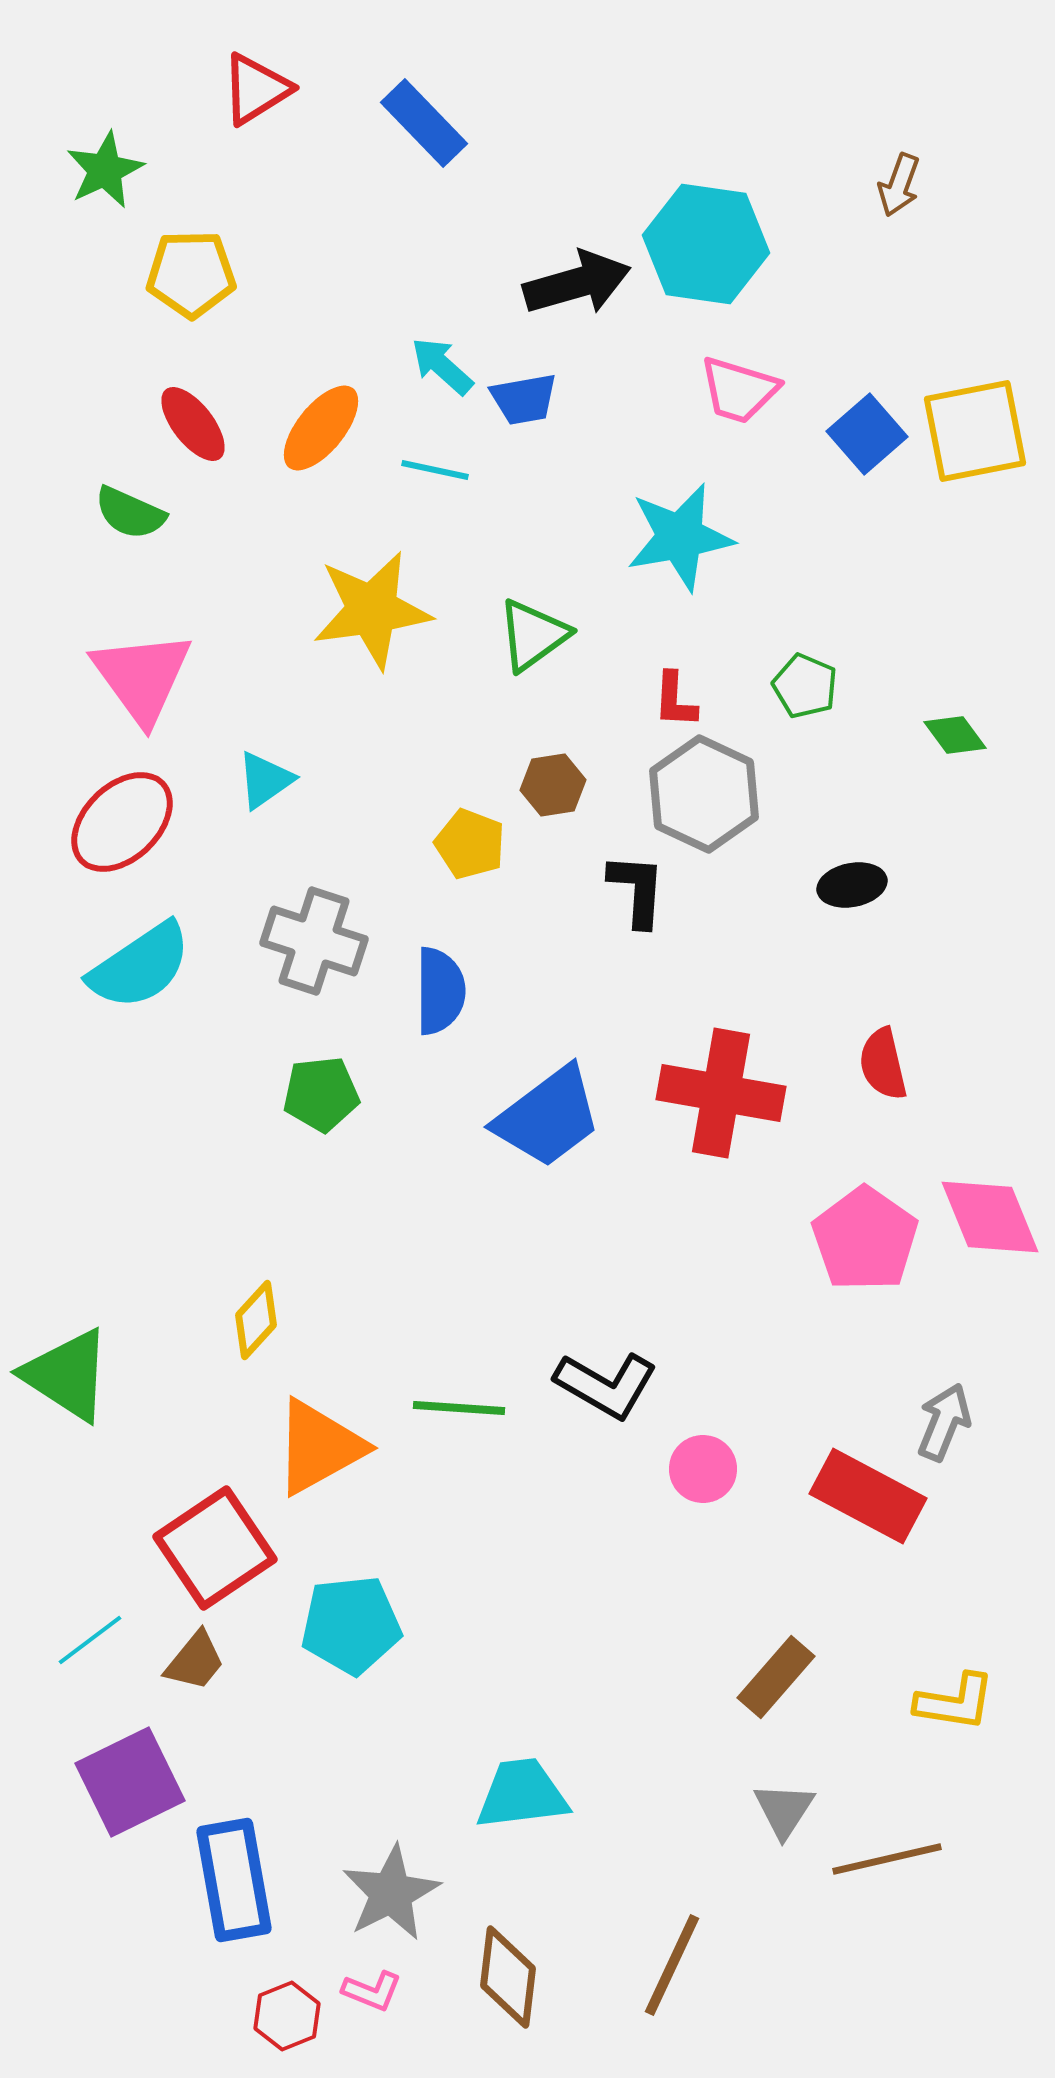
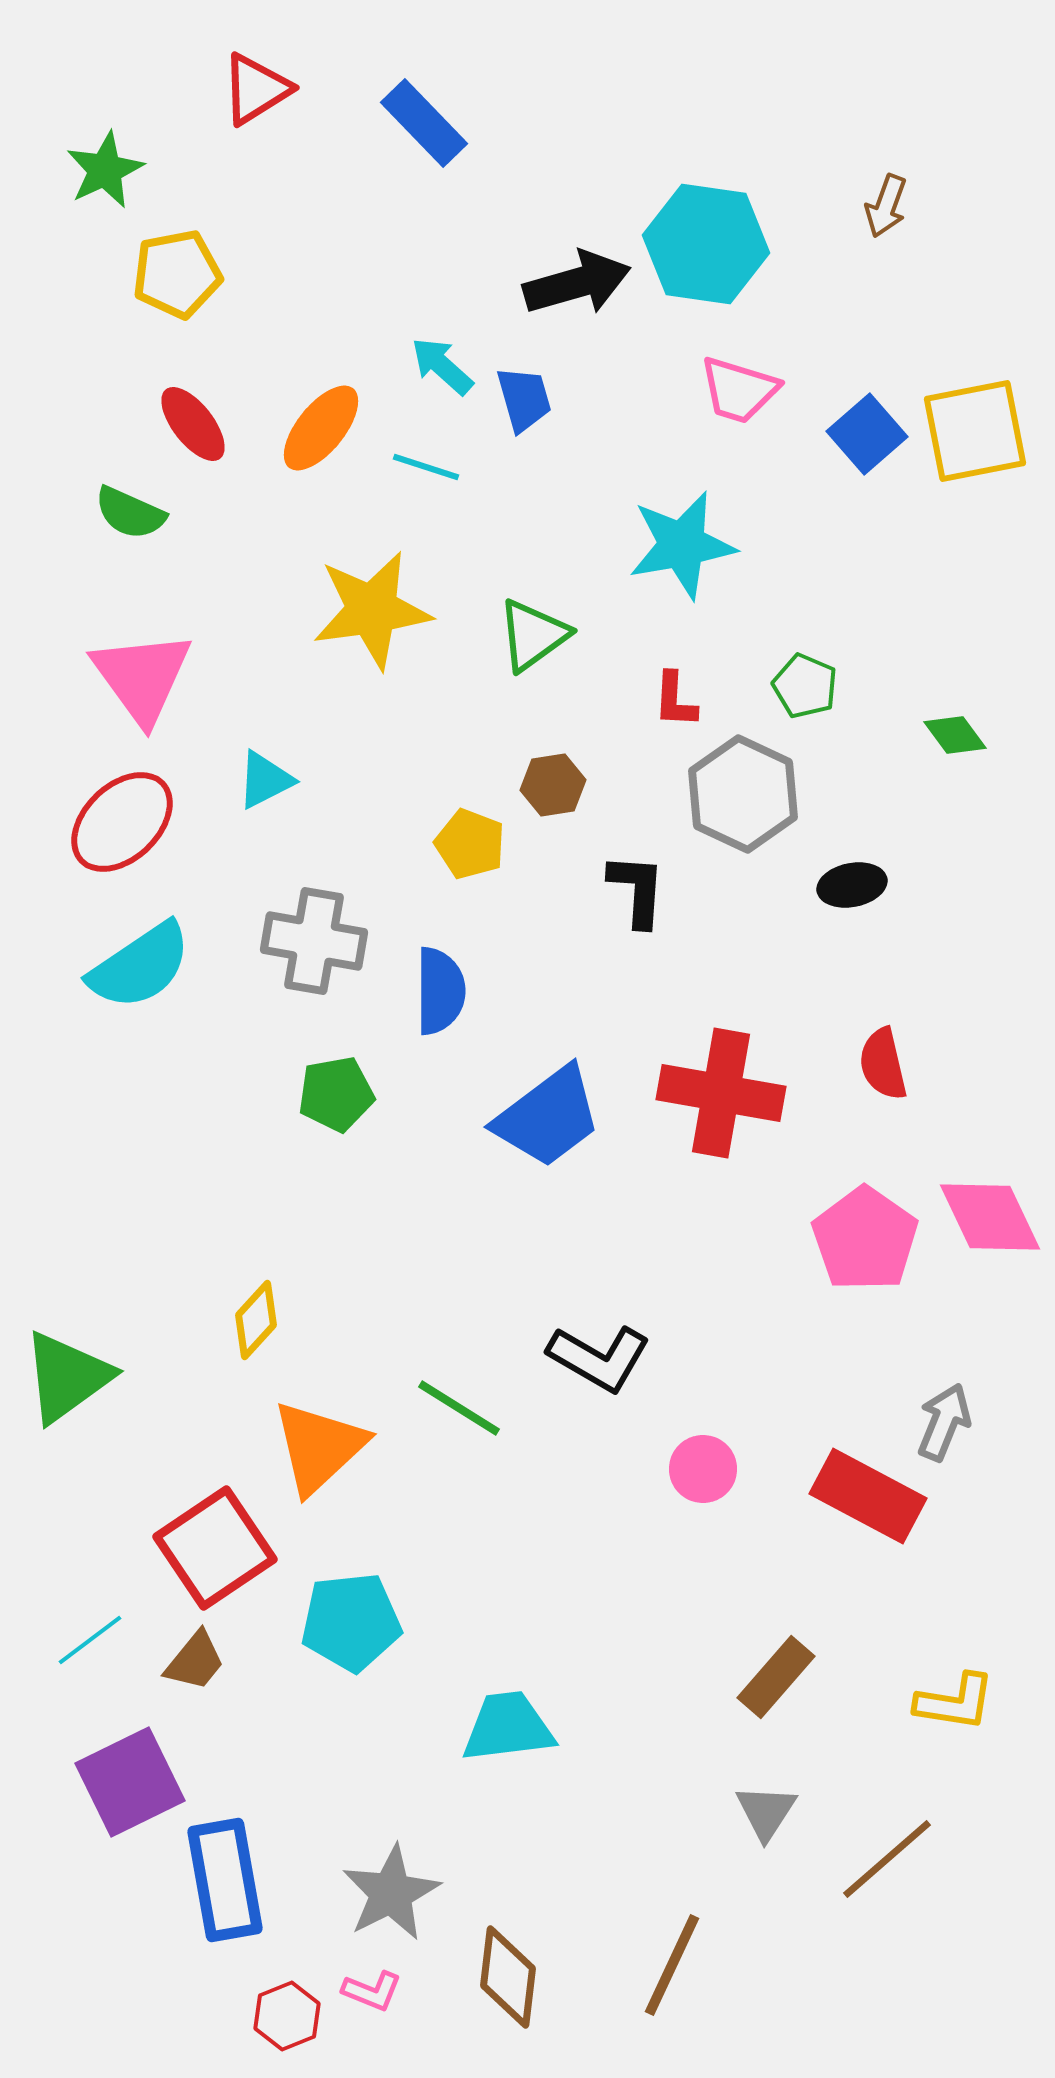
brown arrow at (899, 185): moved 13 px left, 21 px down
yellow pentagon at (191, 274): moved 14 px left; rotated 10 degrees counterclockwise
blue trapezoid at (524, 399): rotated 96 degrees counterclockwise
cyan line at (435, 470): moved 9 px left, 3 px up; rotated 6 degrees clockwise
cyan star at (680, 537): moved 2 px right, 8 px down
cyan triangle at (265, 780): rotated 8 degrees clockwise
gray hexagon at (704, 794): moved 39 px right
gray cross at (314, 941): rotated 8 degrees counterclockwise
green pentagon at (321, 1094): moved 15 px right; rotated 4 degrees counterclockwise
pink diamond at (990, 1217): rotated 3 degrees counterclockwise
green triangle at (67, 1375): moved 2 px down; rotated 51 degrees clockwise
black L-shape at (606, 1385): moved 7 px left, 27 px up
green line at (459, 1408): rotated 28 degrees clockwise
orange triangle at (319, 1447): rotated 14 degrees counterclockwise
cyan pentagon at (351, 1625): moved 3 px up
cyan trapezoid at (522, 1794): moved 14 px left, 67 px up
gray triangle at (784, 1810): moved 18 px left, 2 px down
brown line at (887, 1859): rotated 28 degrees counterclockwise
blue rectangle at (234, 1880): moved 9 px left
